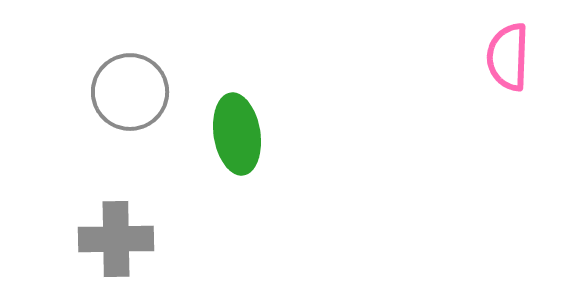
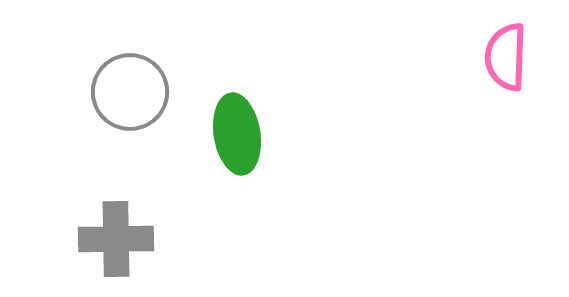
pink semicircle: moved 2 px left
